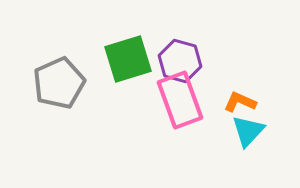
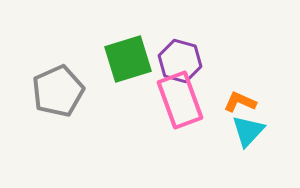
gray pentagon: moved 1 px left, 8 px down
